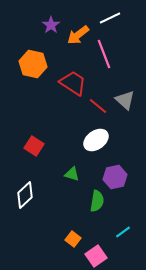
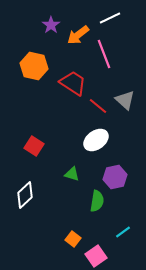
orange hexagon: moved 1 px right, 2 px down
